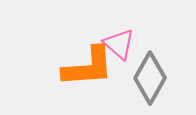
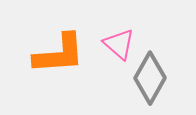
orange L-shape: moved 29 px left, 13 px up
